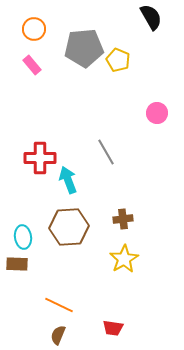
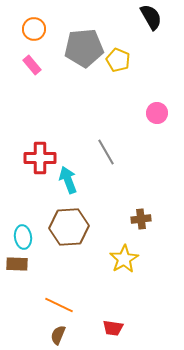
brown cross: moved 18 px right
